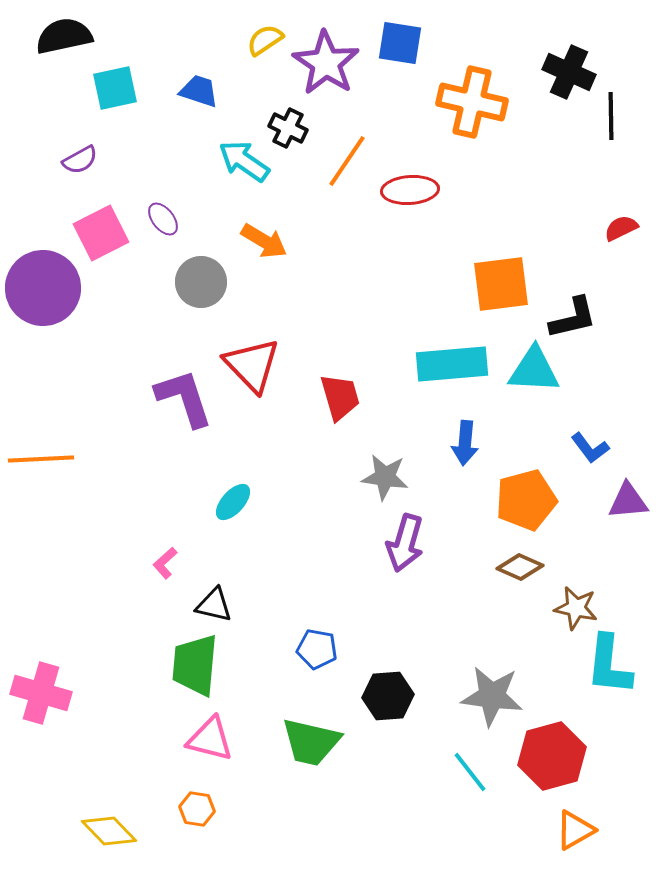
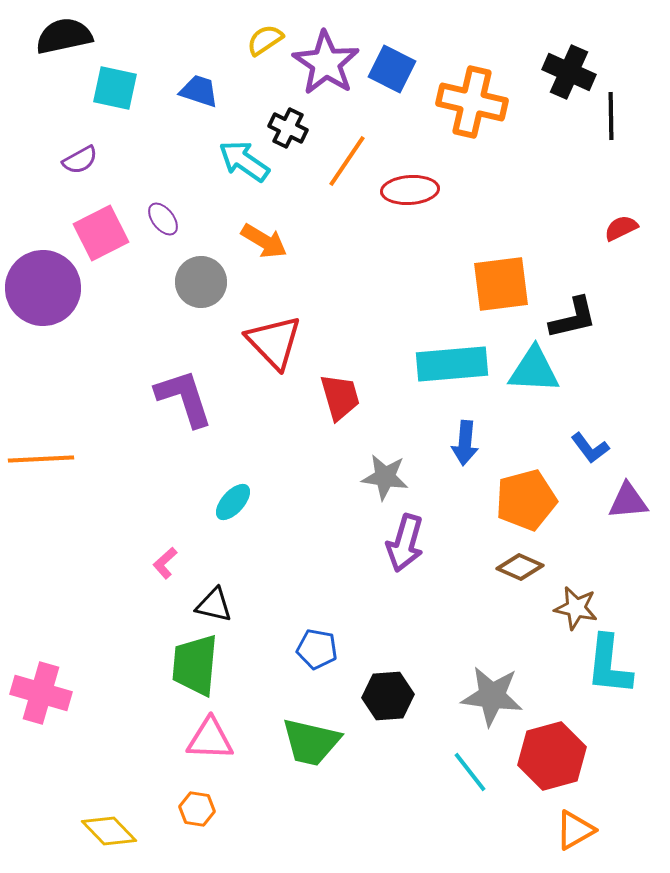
blue square at (400, 43): moved 8 px left, 26 px down; rotated 18 degrees clockwise
cyan square at (115, 88): rotated 24 degrees clockwise
red triangle at (252, 365): moved 22 px right, 23 px up
pink triangle at (210, 739): rotated 12 degrees counterclockwise
